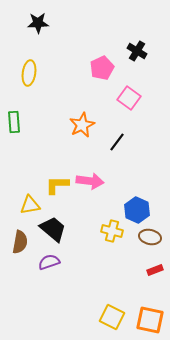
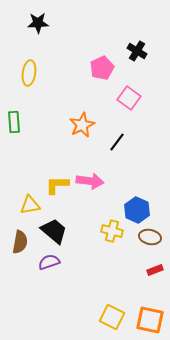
black trapezoid: moved 1 px right, 2 px down
